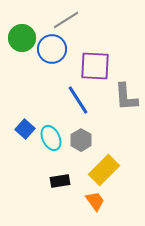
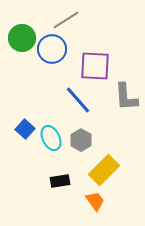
blue line: rotated 8 degrees counterclockwise
